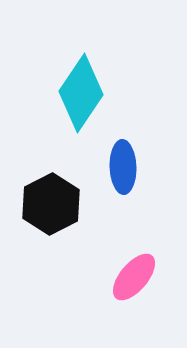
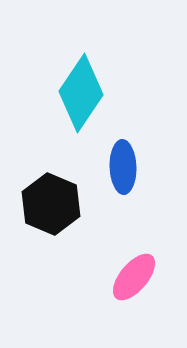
black hexagon: rotated 10 degrees counterclockwise
